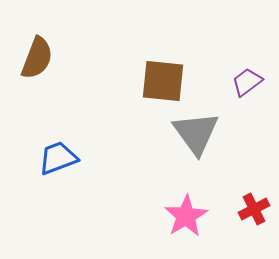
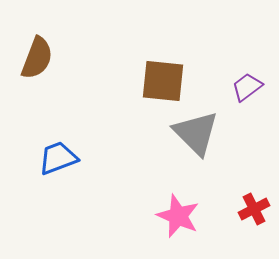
purple trapezoid: moved 5 px down
gray triangle: rotated 9 degrees counterclockwise
pink star: moved 8 px left; rotated 18 degrees counterclockwise
